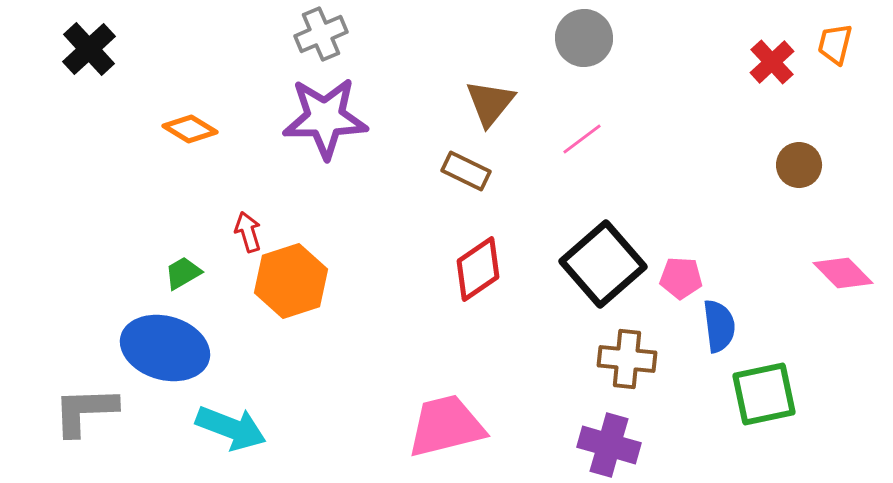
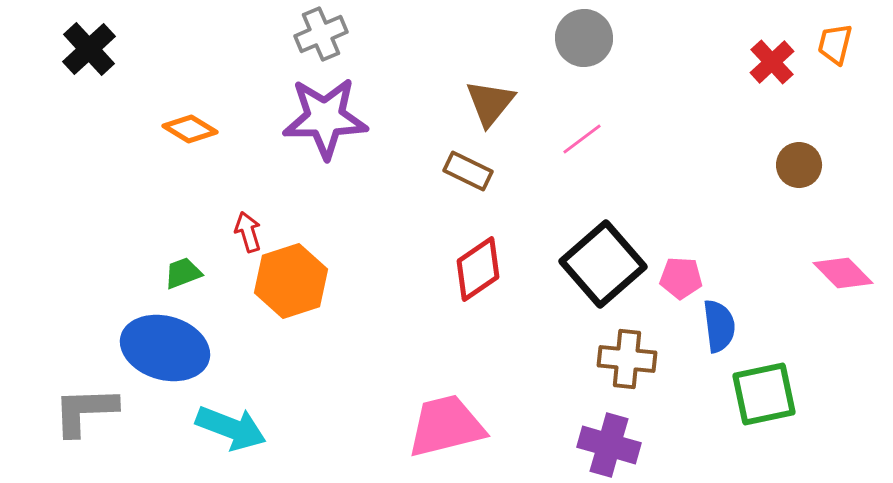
brown rectangle: moved 2 px right
green trapezoid: rotated 9 degrees clockwise
